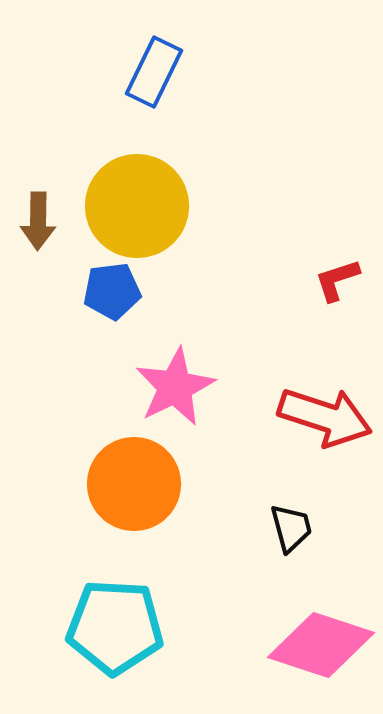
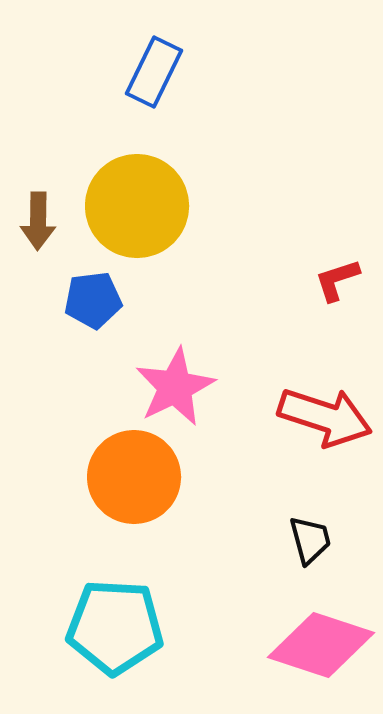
blue pentagon: moved 19 px left, 9 px down
orange circle: moved 7 px up
black trapezoid: moved 19 px right, 12 px down
